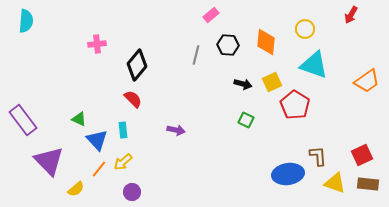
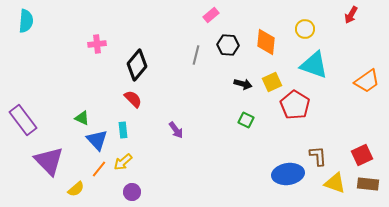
green triangle: moved 3 px right, 1 px up
purple arrow: rotated 42 degrees clockwise
